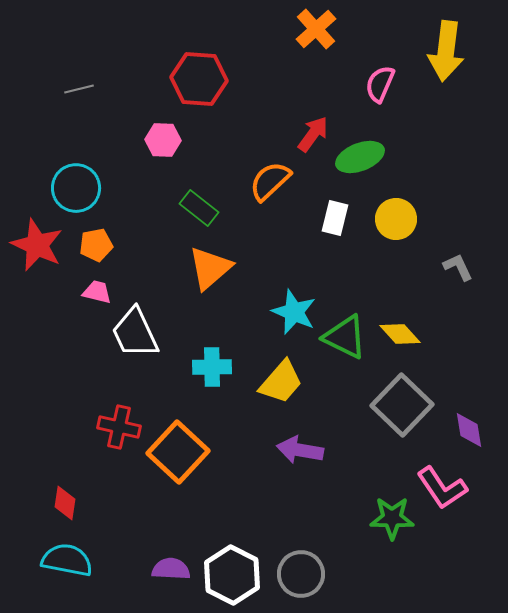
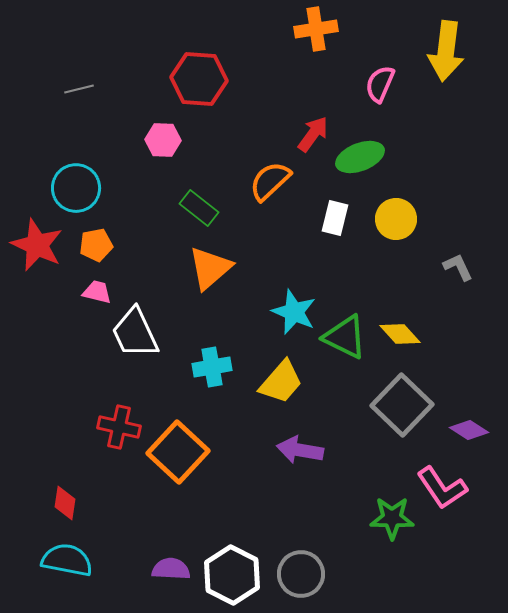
orange cross: rotated 33 degrees clockwise
cyan cross: rotated 9 degrees counterclockwise
purple diamond: rotated 48 degrees counterclockwise
